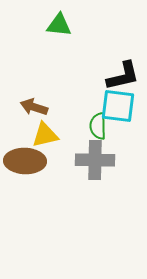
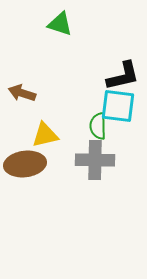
green triangle: moved 1 px right, 1 px up; rotated 12 degrees clockwise
brown arrow: moved 12 px left, 14 px up
brown ellipse: moved 3 px down; rotated 9 degrees counterclockwise
